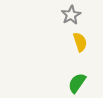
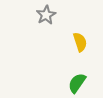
gray star: moved 25 px left
